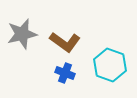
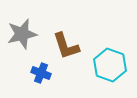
brown L-shape: moved 1 px right, 4 px down; rotated 36 degrees clockwise
blue cross: moved 24 px left
